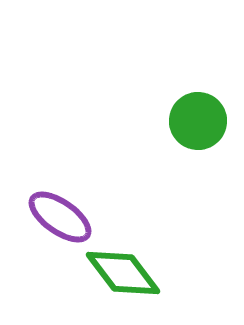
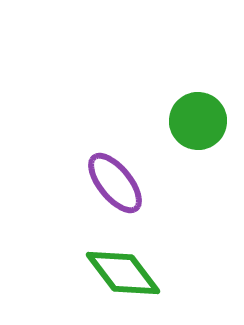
purple ellipse: moved 55 px right, 34 px up; rotated 16 degrees clockwise
